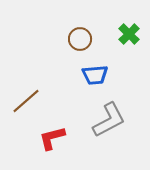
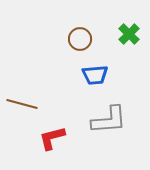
brown line: moved 4 px left, 3 px down; rotated 56 degrees clockwise
gray L-shape: rotated 24 degrees clockwise
